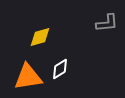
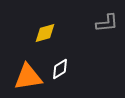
yellow diamond: moved 5 px right, 4 px up
